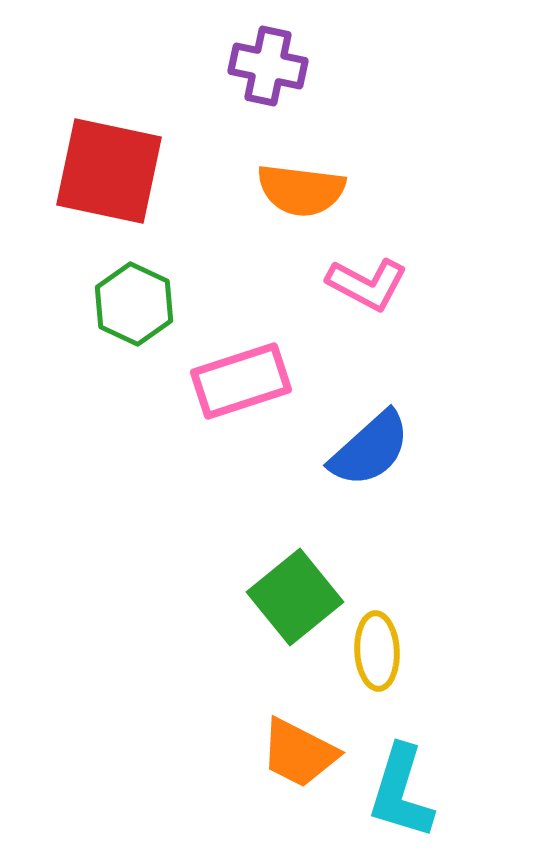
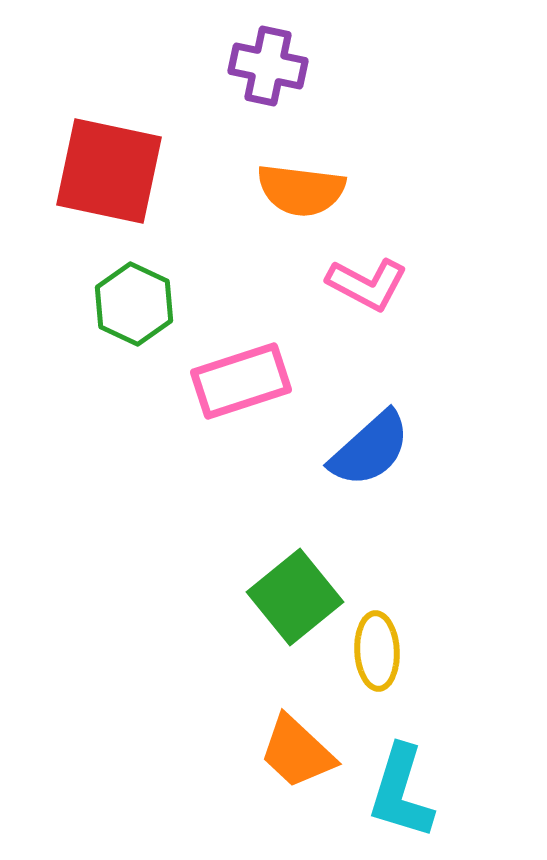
orange trapezoid: moved 2 px left, 1 px up; rotated 16 degrees clockwise
